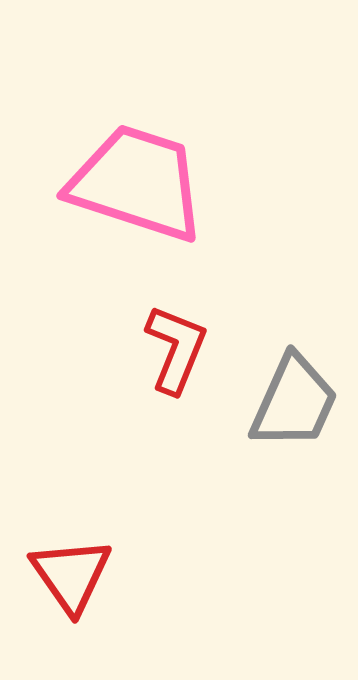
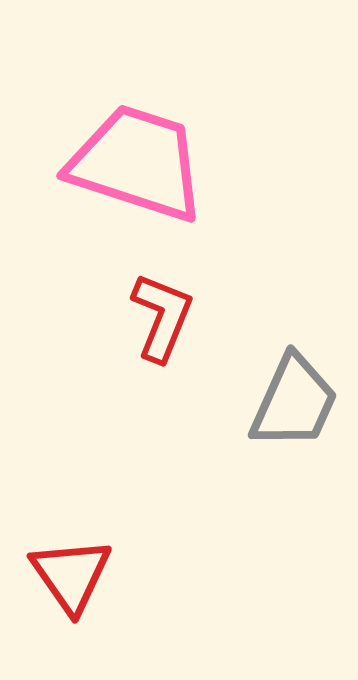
pink trapezoid: moved 20 px up
red L-shape: moved 14 px left, 32 px up
